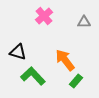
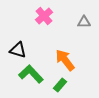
black triangle: moved 2 px up
green L-shape: moved 2 px left, 2 px up
green rectangle: moved 16 px left, 4 px down
